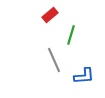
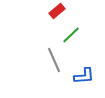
red rectangle: moved 7 px right, 4 px up
green line: rotated 30 degrees clockwise
